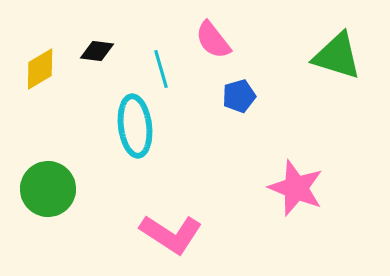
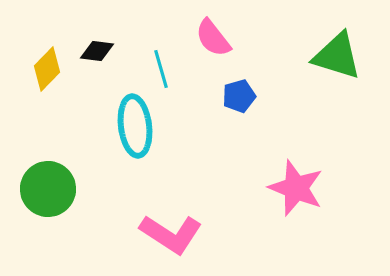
pink semicircle: moved 2 px up
yellow diamond: moved 7 px right; rotated 15 degrees counterclockwise
